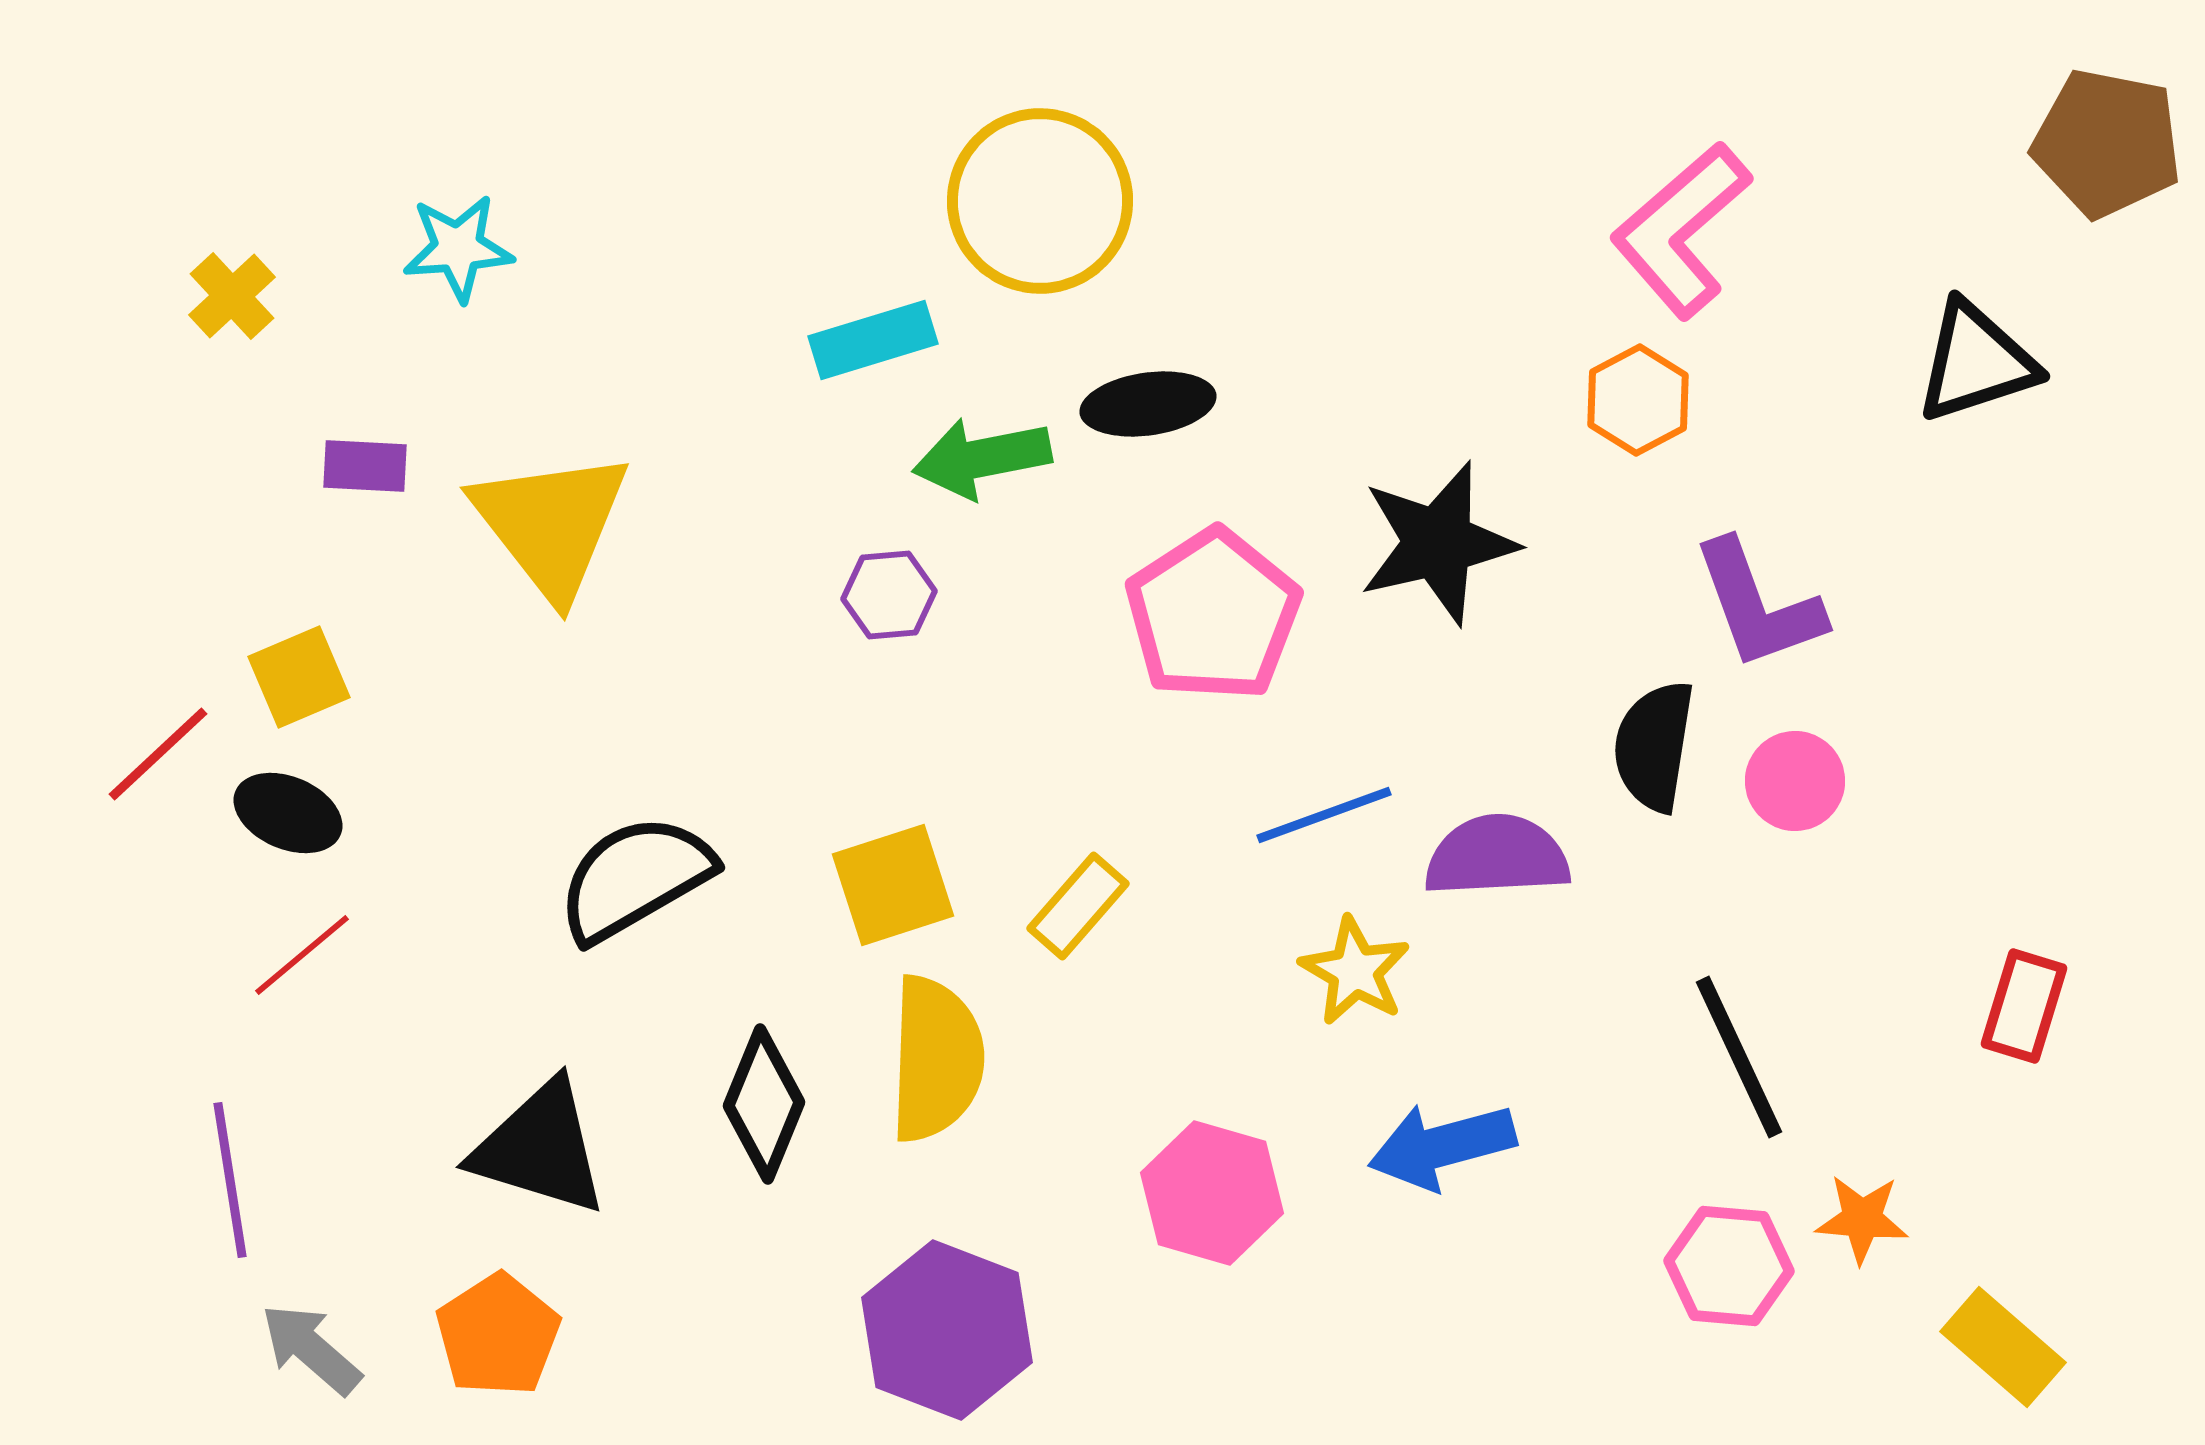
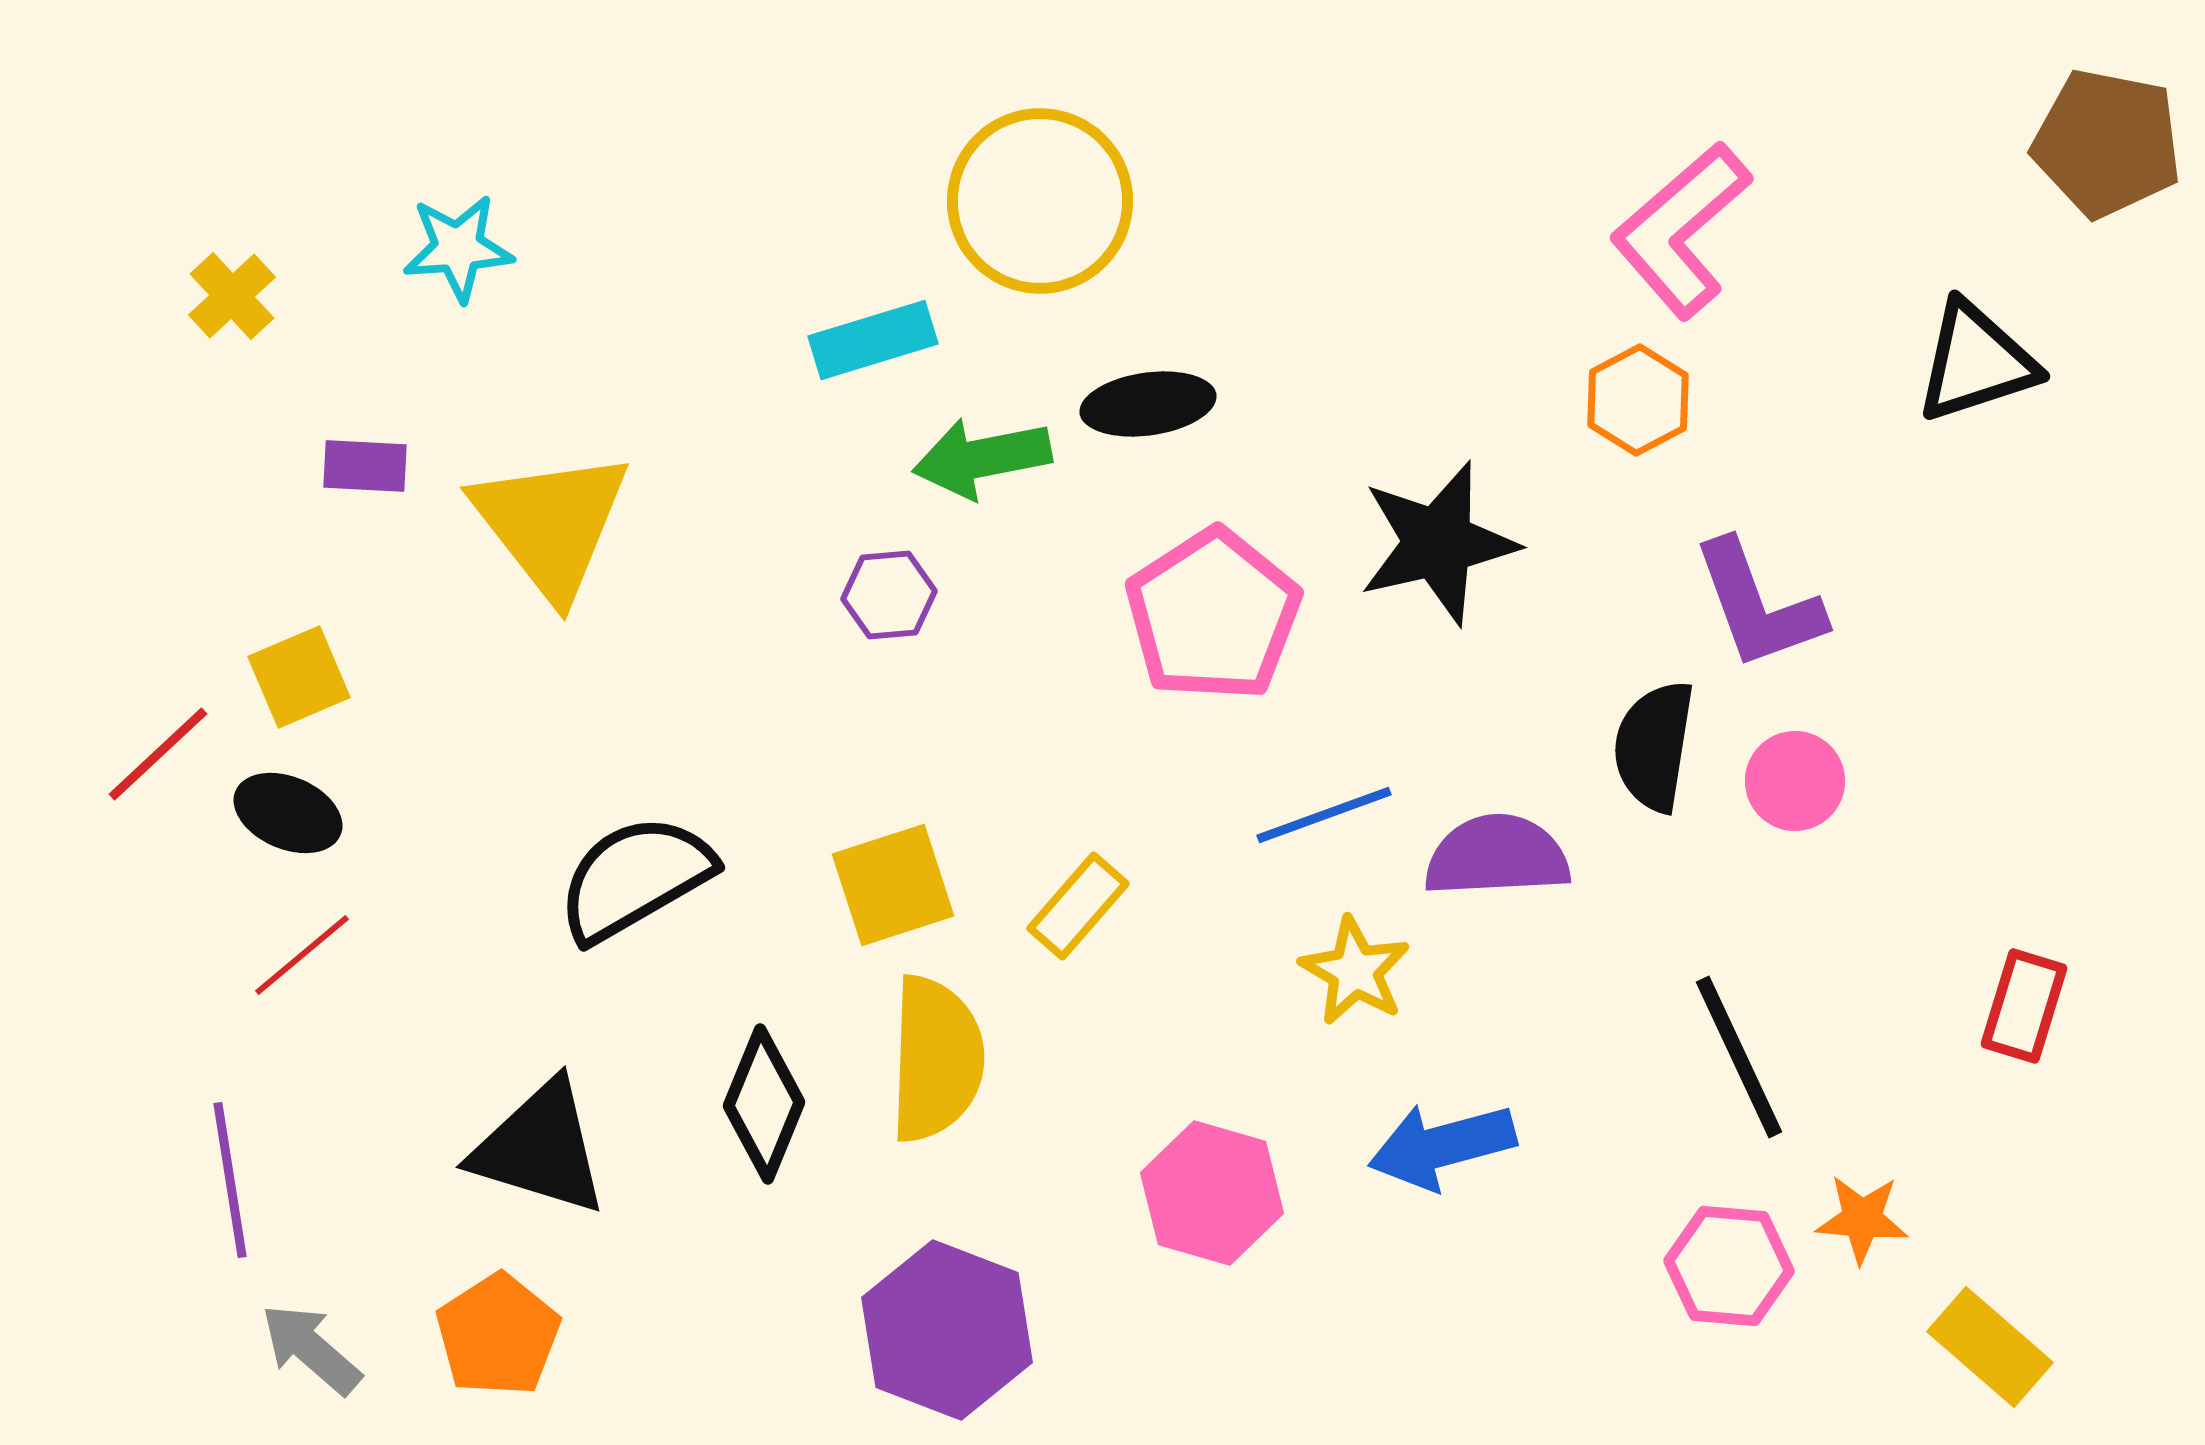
yellow rectangle at (2003, 1347): moved 13 px left
